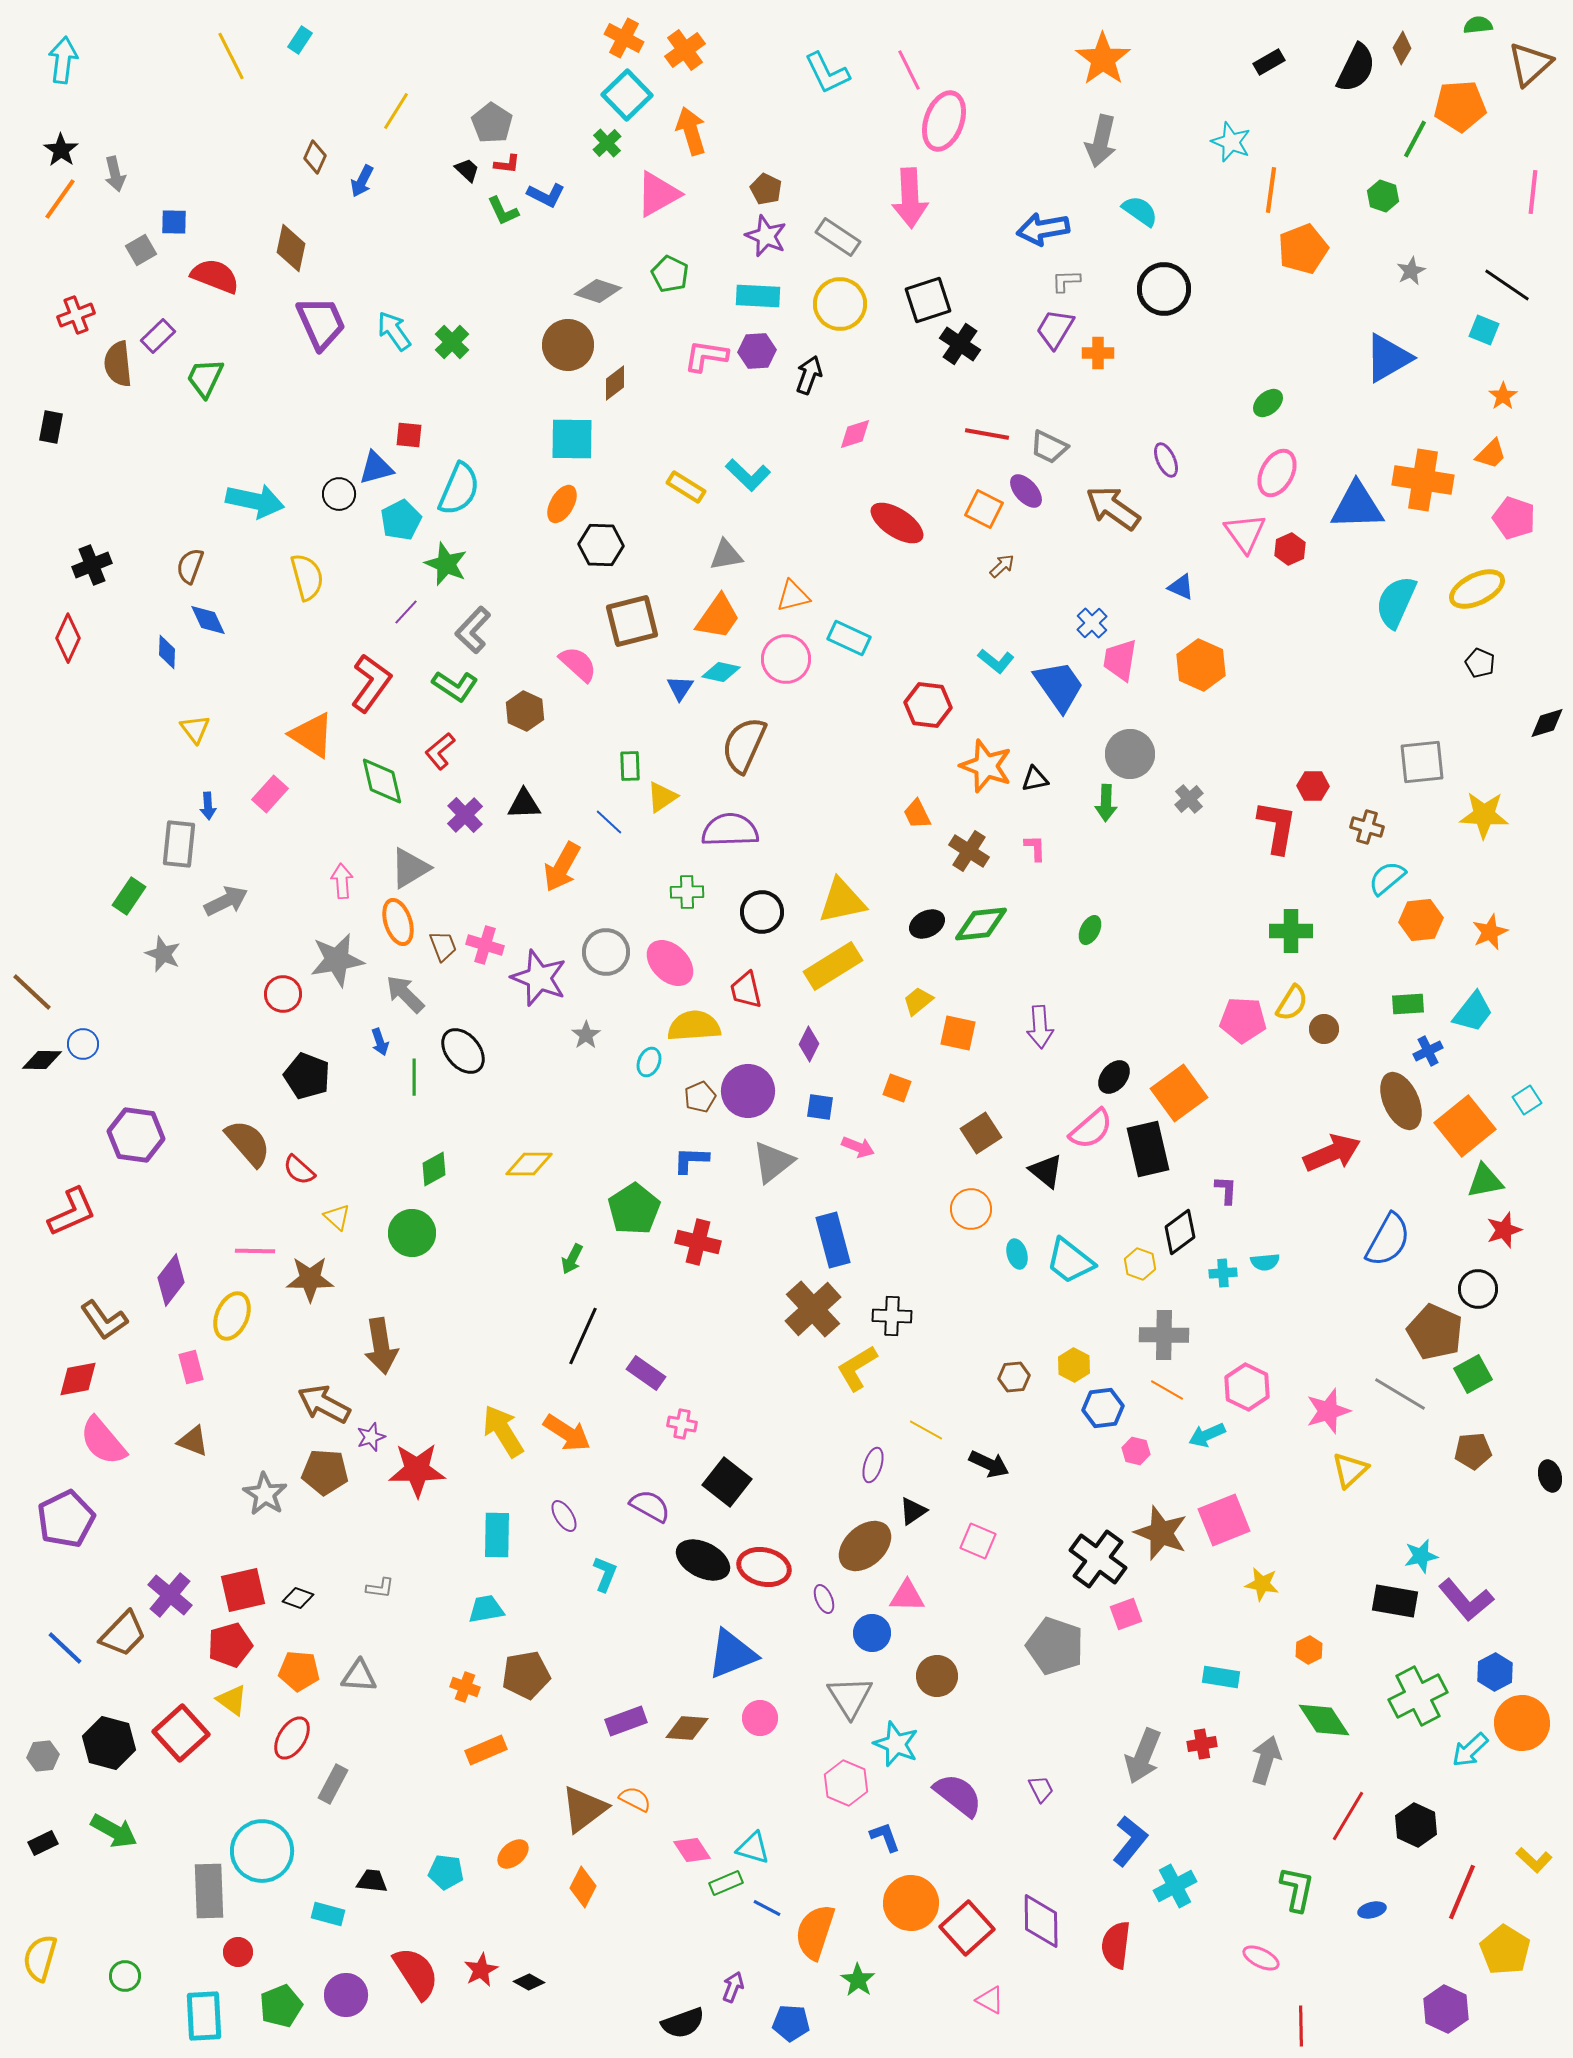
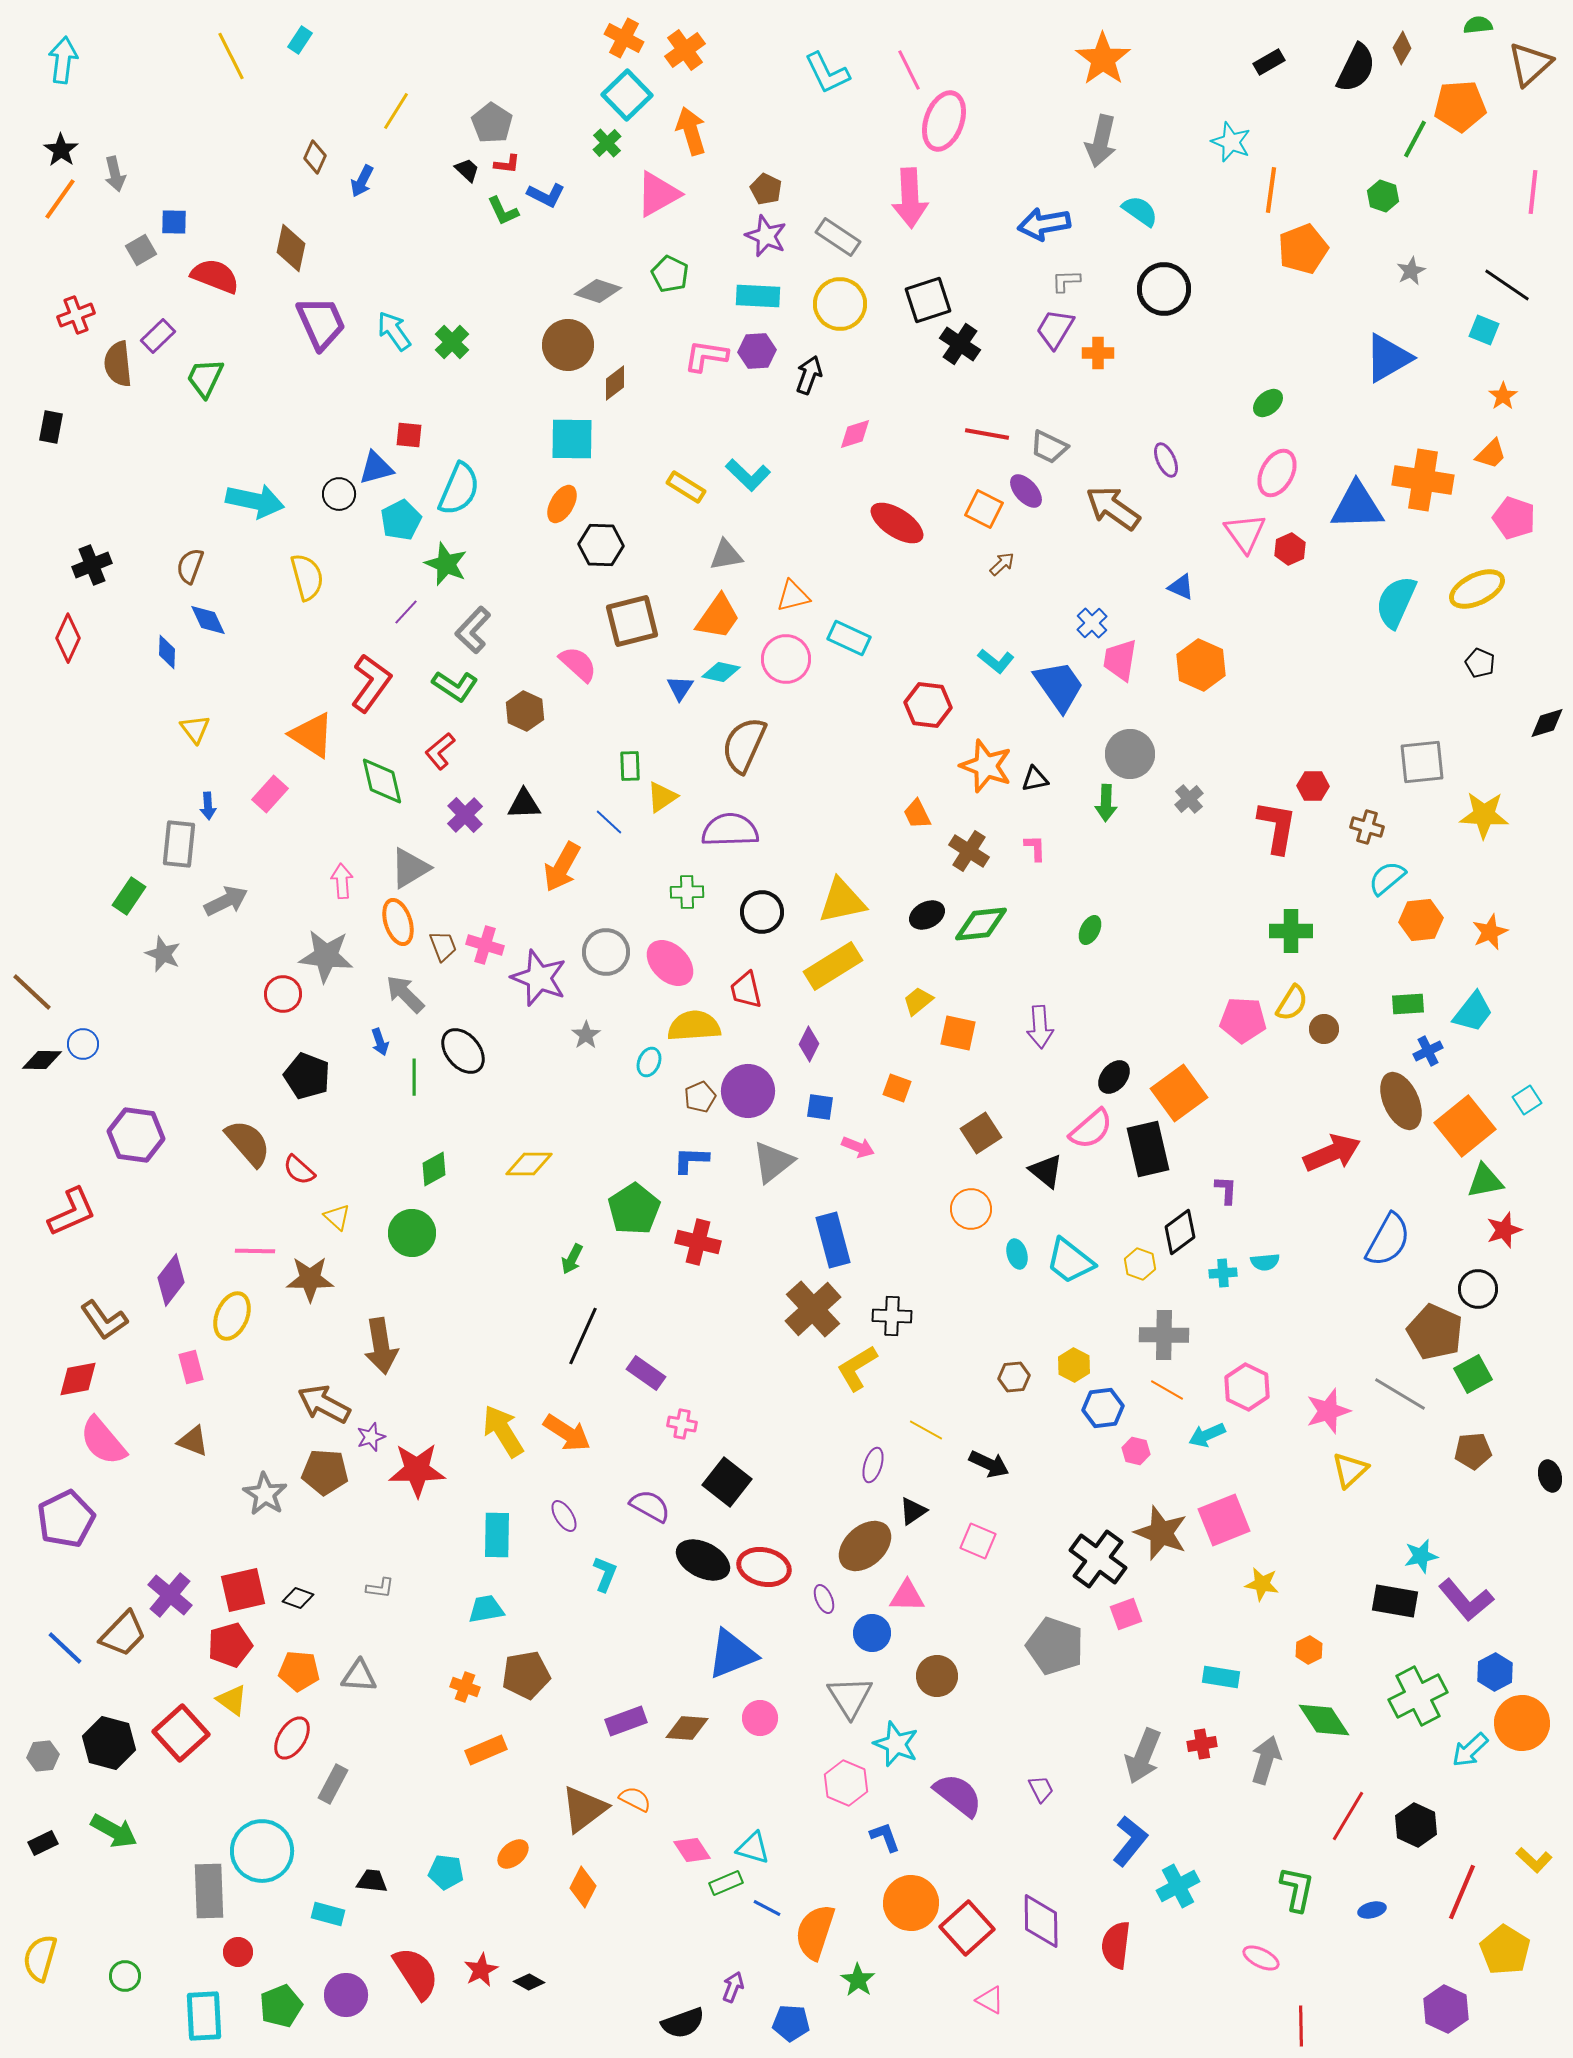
blue arrow at (1043, 229): moved 1 px right, 5 px up
brown arrow at (1002, 566): moved 2 px up
black ellipse at (927, 924): moved 9 px up
gray star at (337, 960): moved 11 px left, 4 px up; rotated 16 degrees clockwise
cyan cross at (1175, 1886): moved 3 px right
